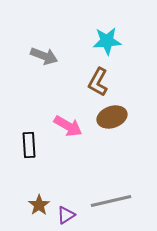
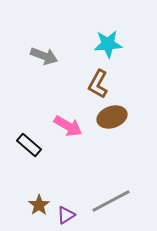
cyan star: moved 1 px right, 3 px down
brown L-shape: moved 2 px down
black rectangle: rotated 45 degrees counterclockwise
gray line: rotated 15 degrees counterclockwise
